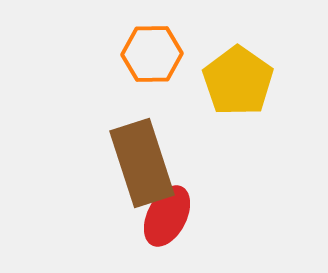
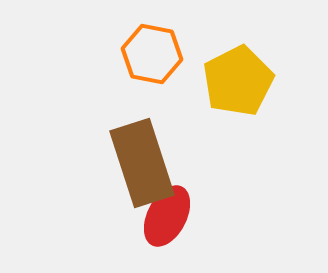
orange hexagon: rotated 12 degrees clockwise
yellow pentagon: rotated 10 degrees clockwise
